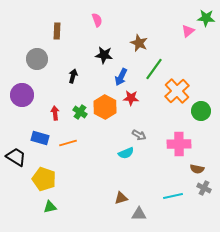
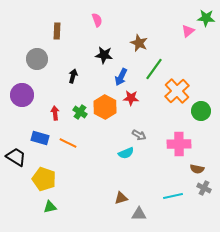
orange line: rotated 42 degrees clockwise
